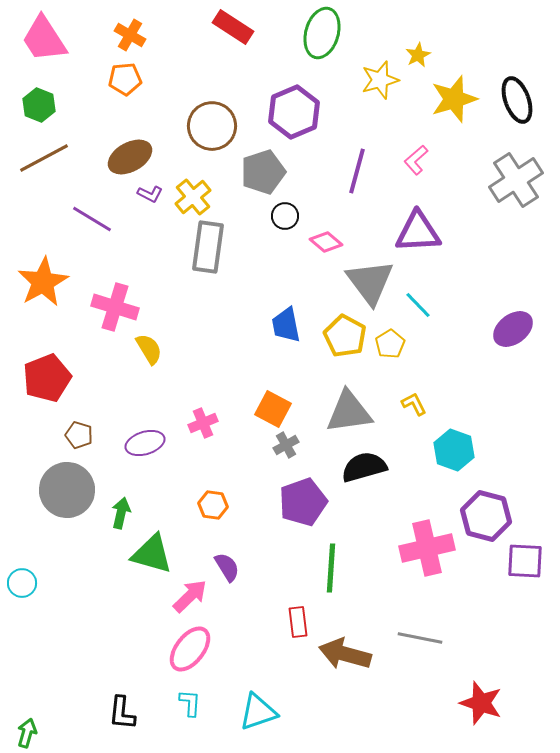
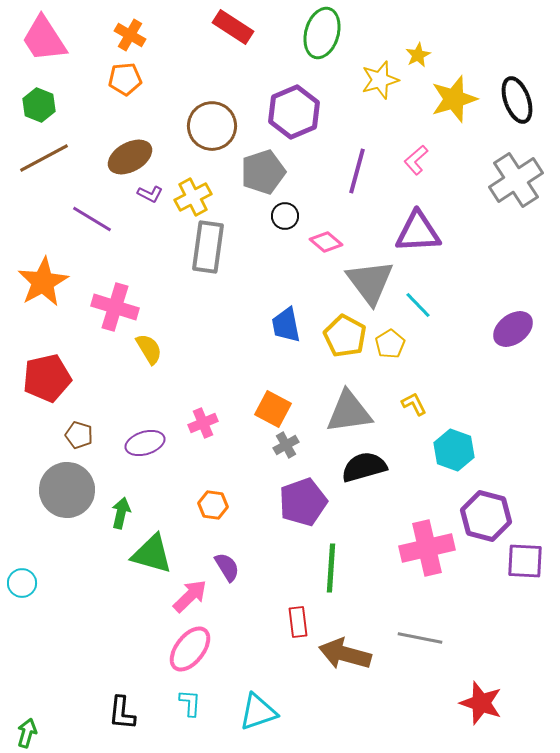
yellow cross at (193, 197): rotated 12 degrees clockwise
red pentagon at (47, 378): rotated 9 degrees clockwise
